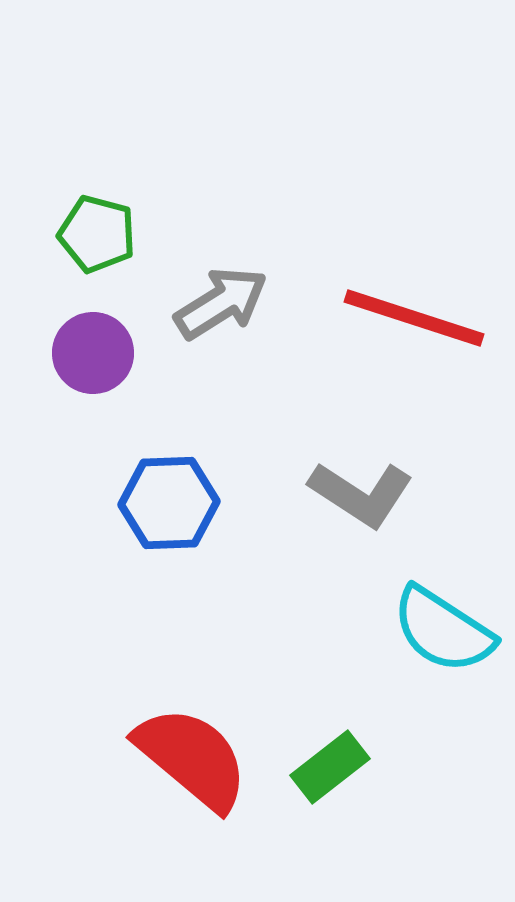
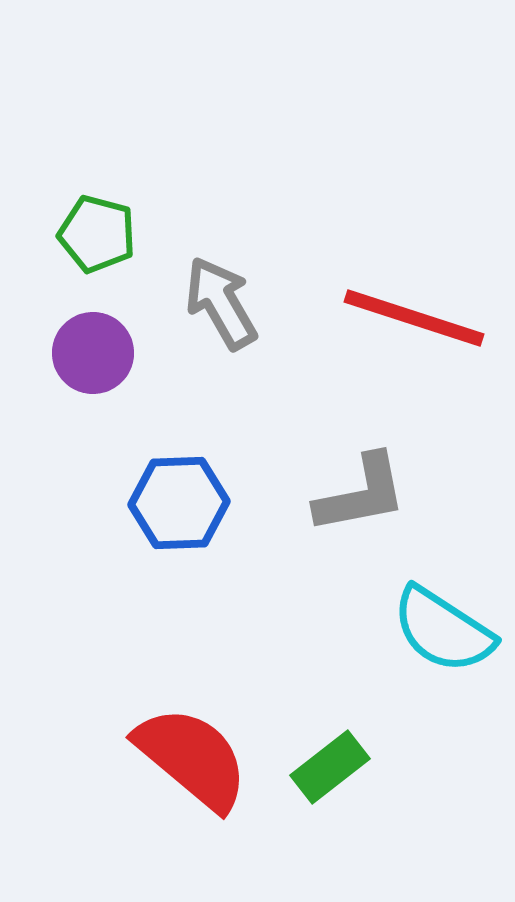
gray arrow: rotated 88 degrees counterclockwise
gray L-shape: rotated 44 degrees counterclockwise
blue hexagon: moved 10 px right
